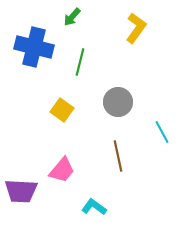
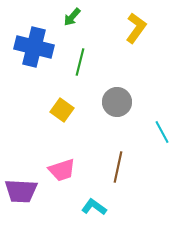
gray circle: moved 1 px left
brown line: moved 11 px down; rotated 24 degrees clockwise
pink trapezoid: rotated 32 degrees clockwise
